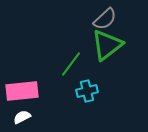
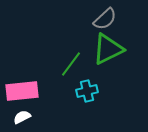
green triangle: moved 1 px right, 4 px down; rotated 12 degrees clockwise
